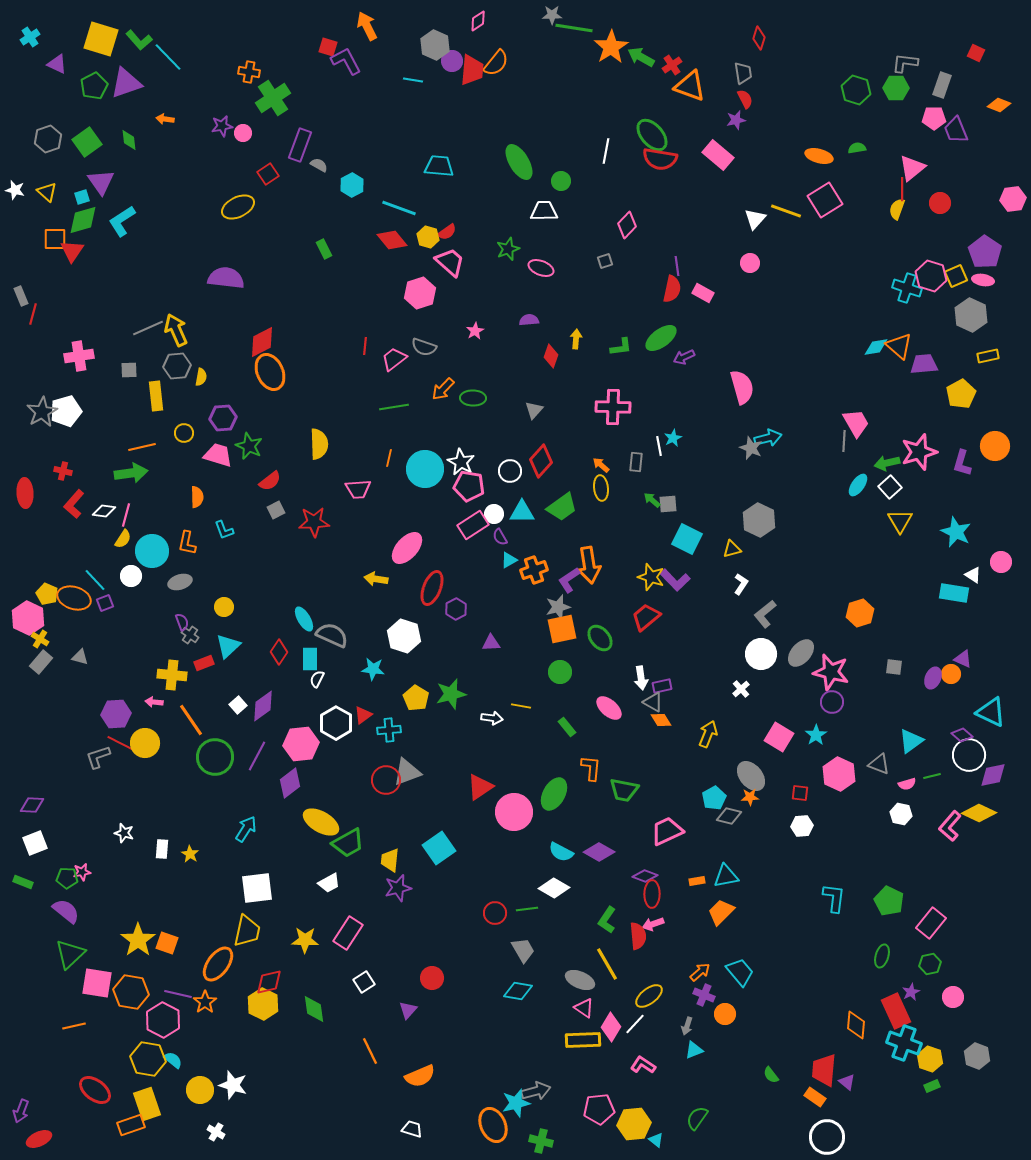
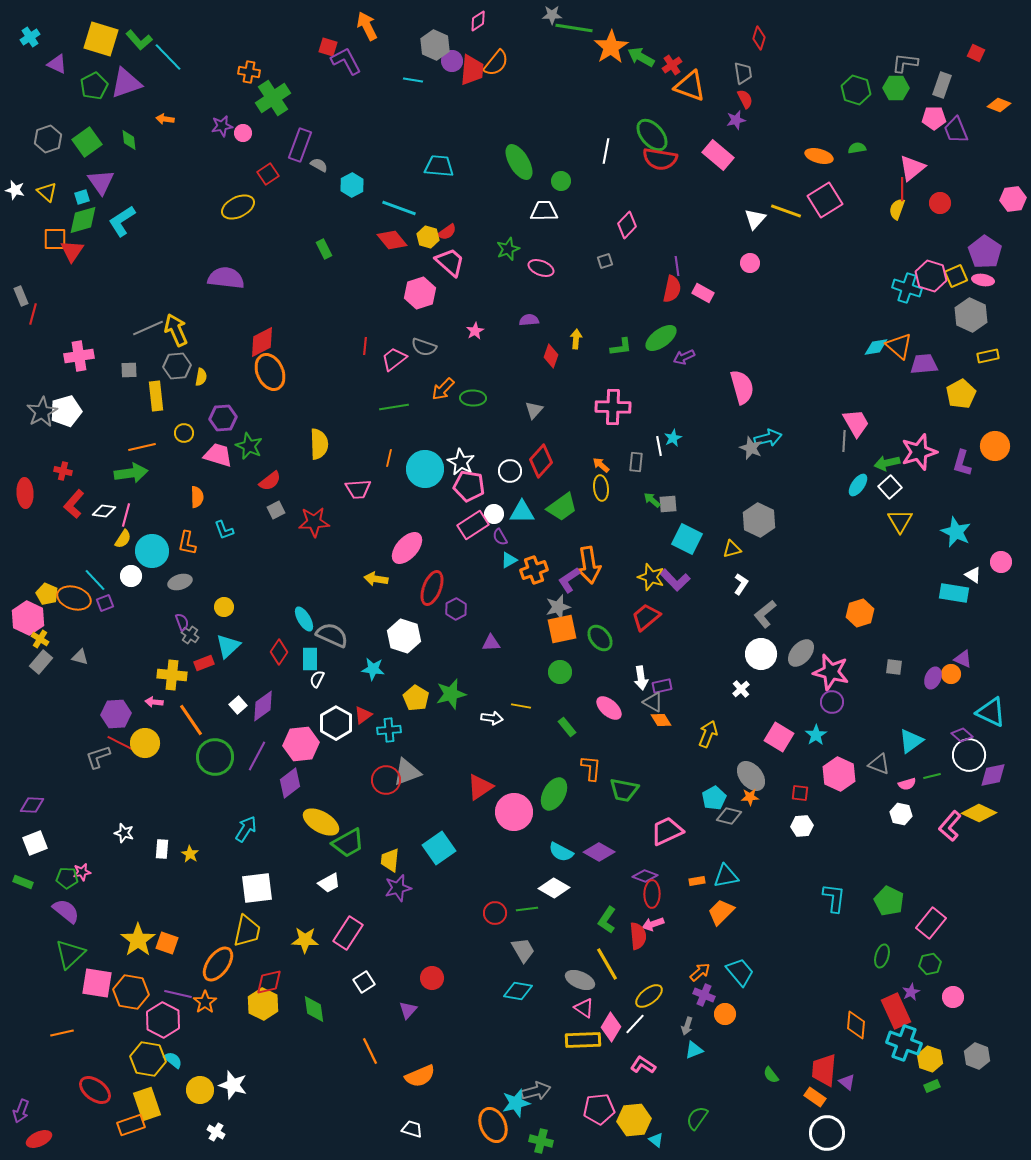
orange line at (74, 1026): moved 12 px left, 7 px down
yellow hexagon at (634, 1124): moved 4 px up
white circle at (827, 1137): moved 4 px up
